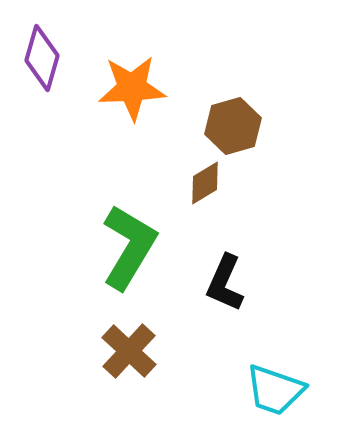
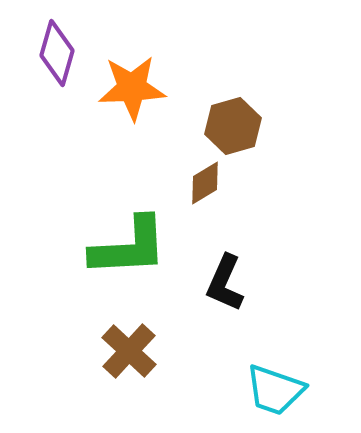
purple diamond: moved 15 px right, 5 px up
green L-shape: rotated 56 degrees clockwise
